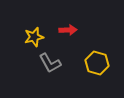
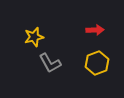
red arrow: moved 27 px right
yellow hexagon: rotated 25 degrees clockwise
